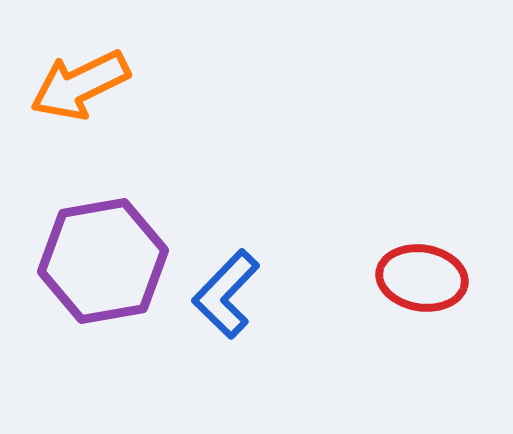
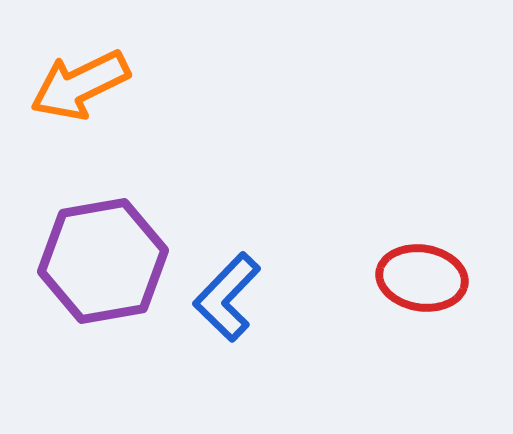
blue L-shape: moved 1 px right, 3 px down
